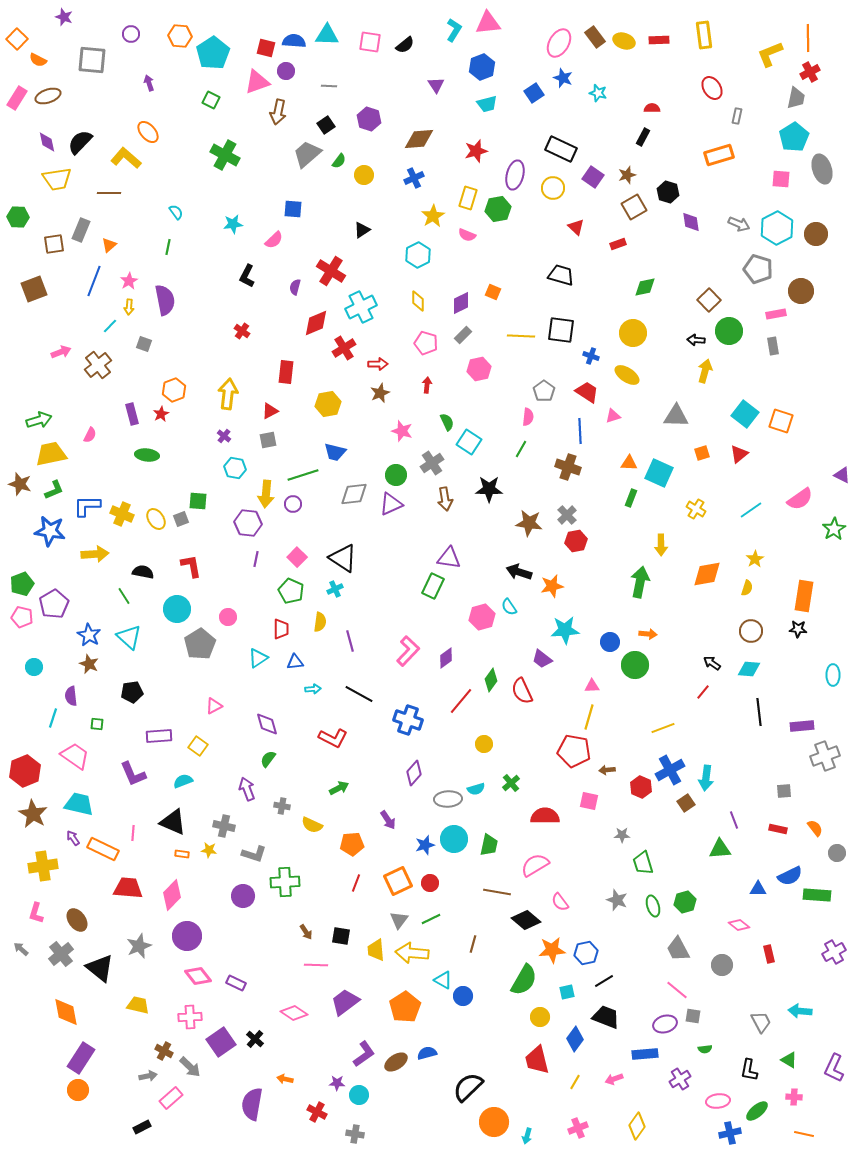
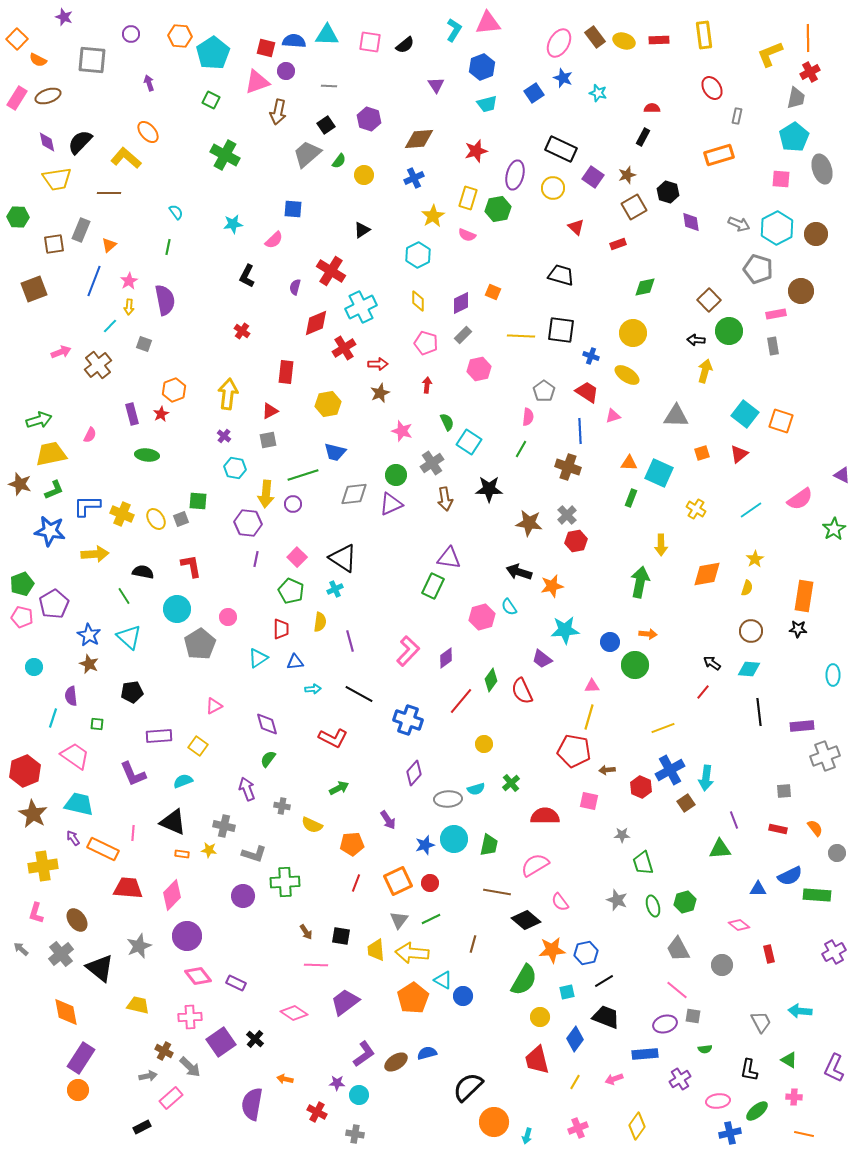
orange pentagon at (405, 1007): moved 8 px right, 9 px up
